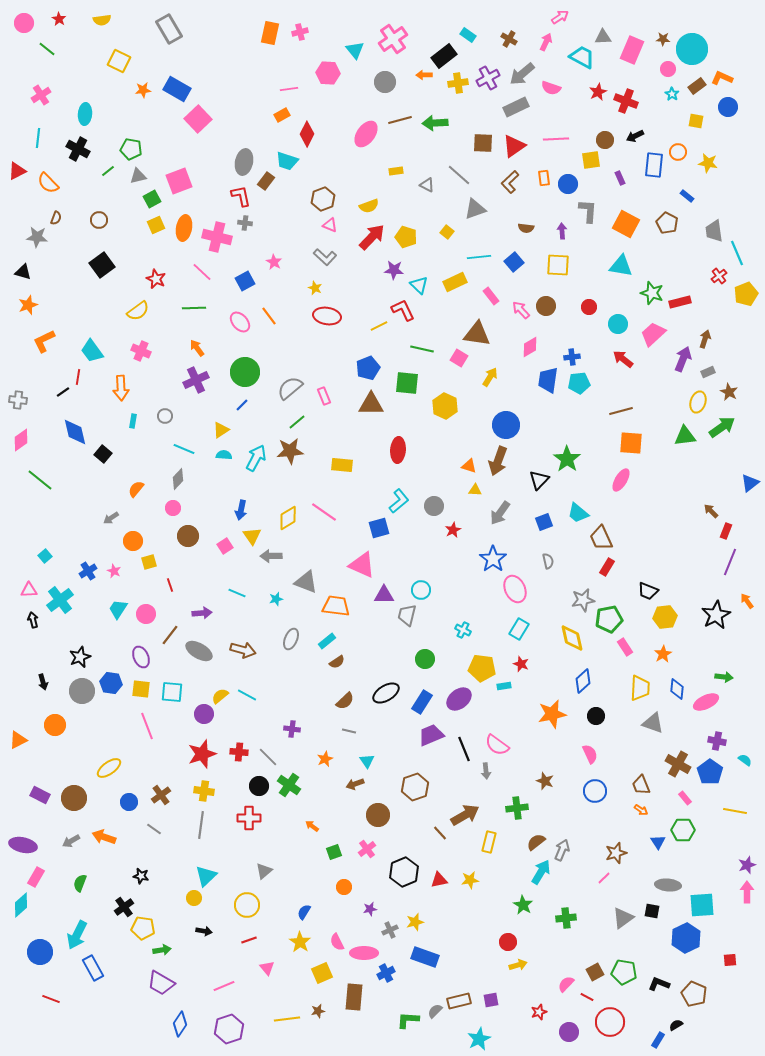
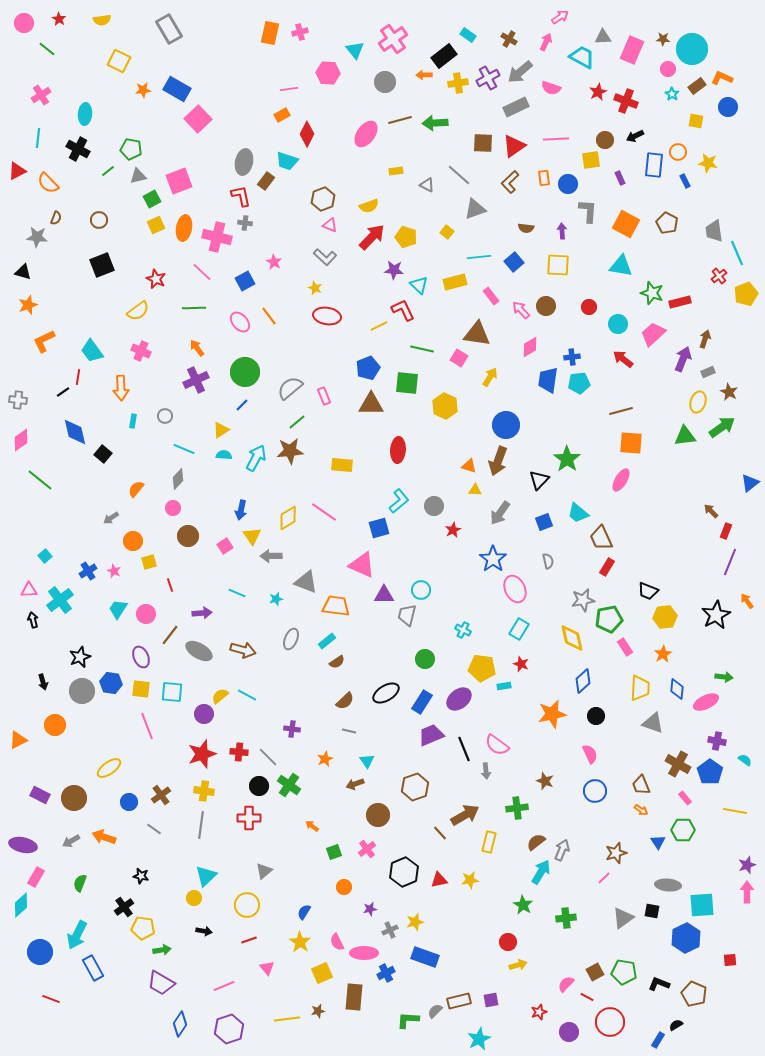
gray arrow at (522, 74): moved 2 px left, 2 px up
blue rectangle at (687, 196): moved 2 px left, 15 px up; rotated 24 degrees clockwise
black square at (102, 265): rotated 15 degrees clockwise
yellow rectangle at (455, 282): rotated 10 degrees clockwise
